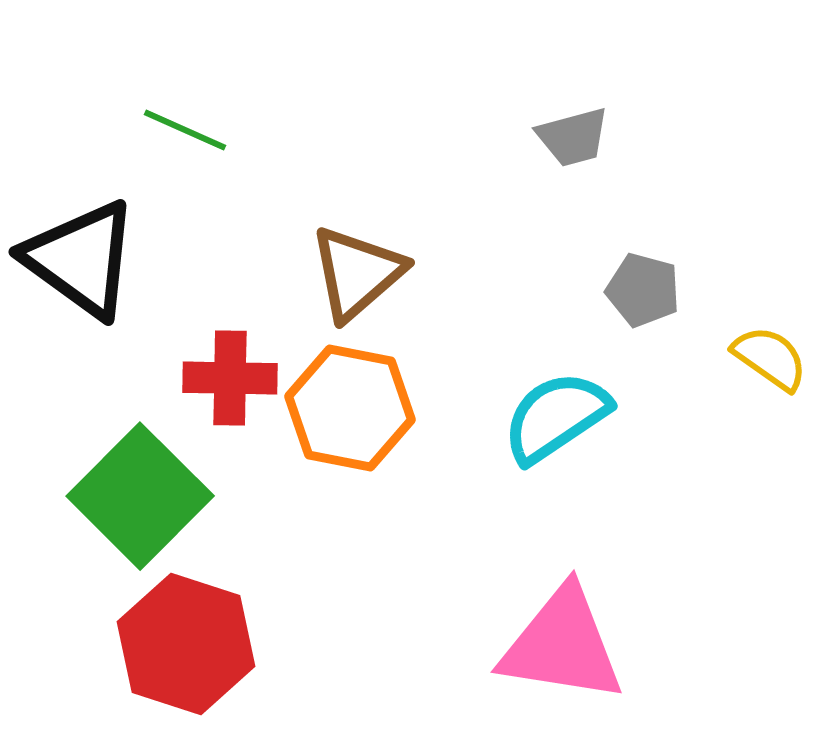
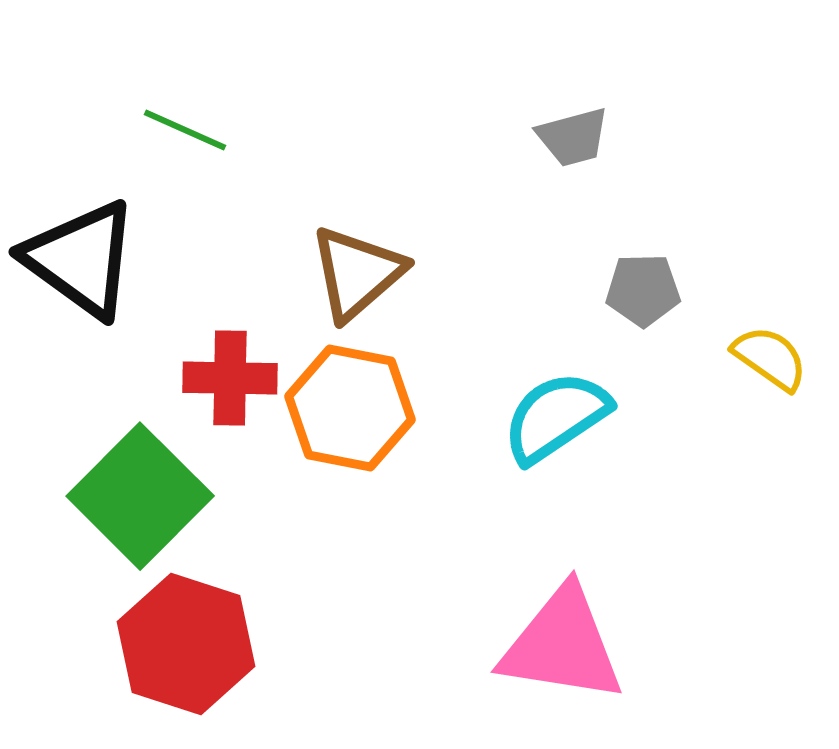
gray pentagon: rotated 16 degrees counterclockwise
